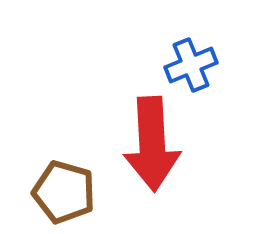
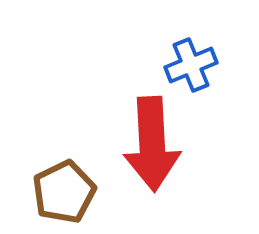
brown pentagon: rotated 30 degrees clockwise
